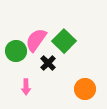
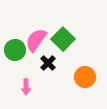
green square: moved 1 px left, 2 px up
green circle: moved 1 px left, 1 px up
orange circle: moved 12 px up
